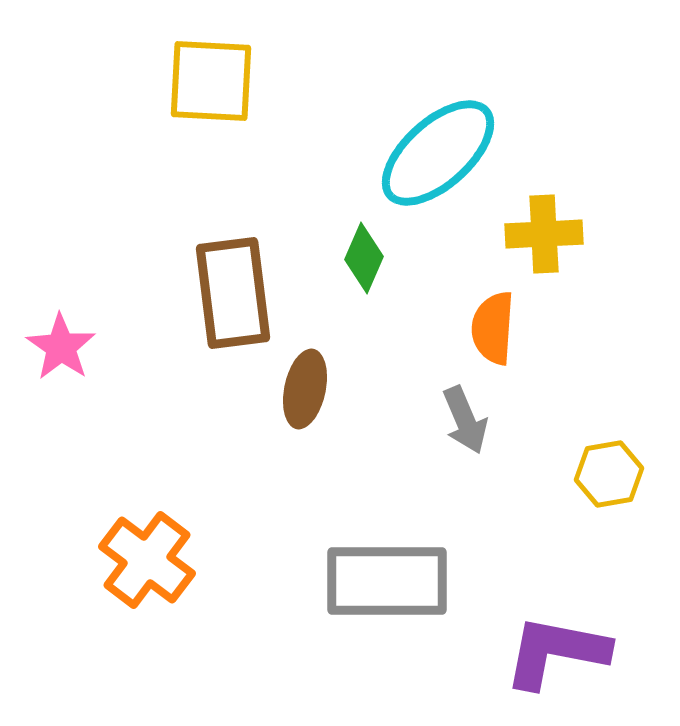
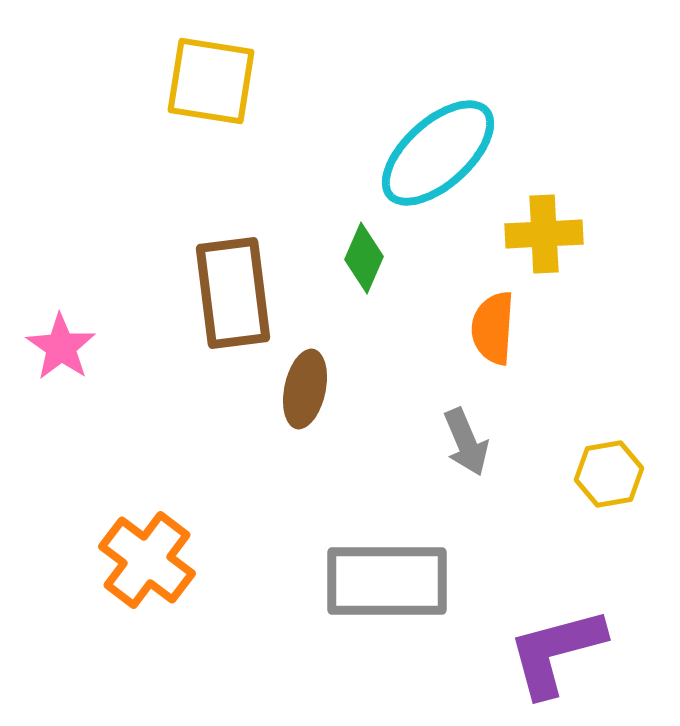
yellow square: rotated 6 degrees clockwise
gray arrow: moved 1 px right, 22 px down
purple L-shape: rotated 26 degrees counterclockwise
